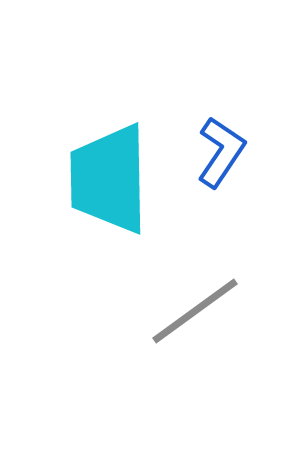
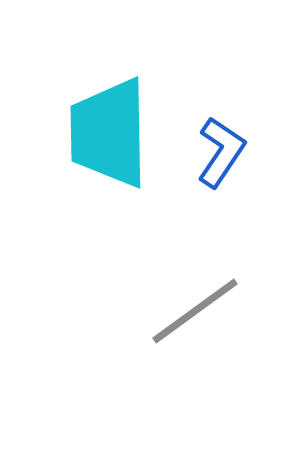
cyan trapezoid: moved 46 px up
